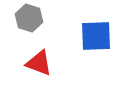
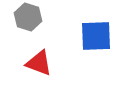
gray hexagon: moved 1 px left, 1 px up
